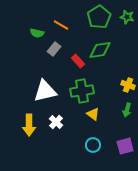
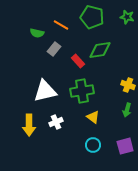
green pentagon: moved 7 px left; rotated 25 degrees counterclockwise
yellow triangle: moved 3 px down
white cross: rotated 24 degrees clockwise
